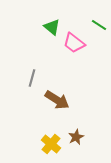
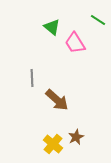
green line: moved 1 px left, 5 px up
pink trapezoid: moved 1 px right; rotated 20 degrees clockwise
gray line: rotated 18 degrees counterclockwise
brown arrow: rotated 10 degrees clockwise
yellow cross: moved 2 px right
